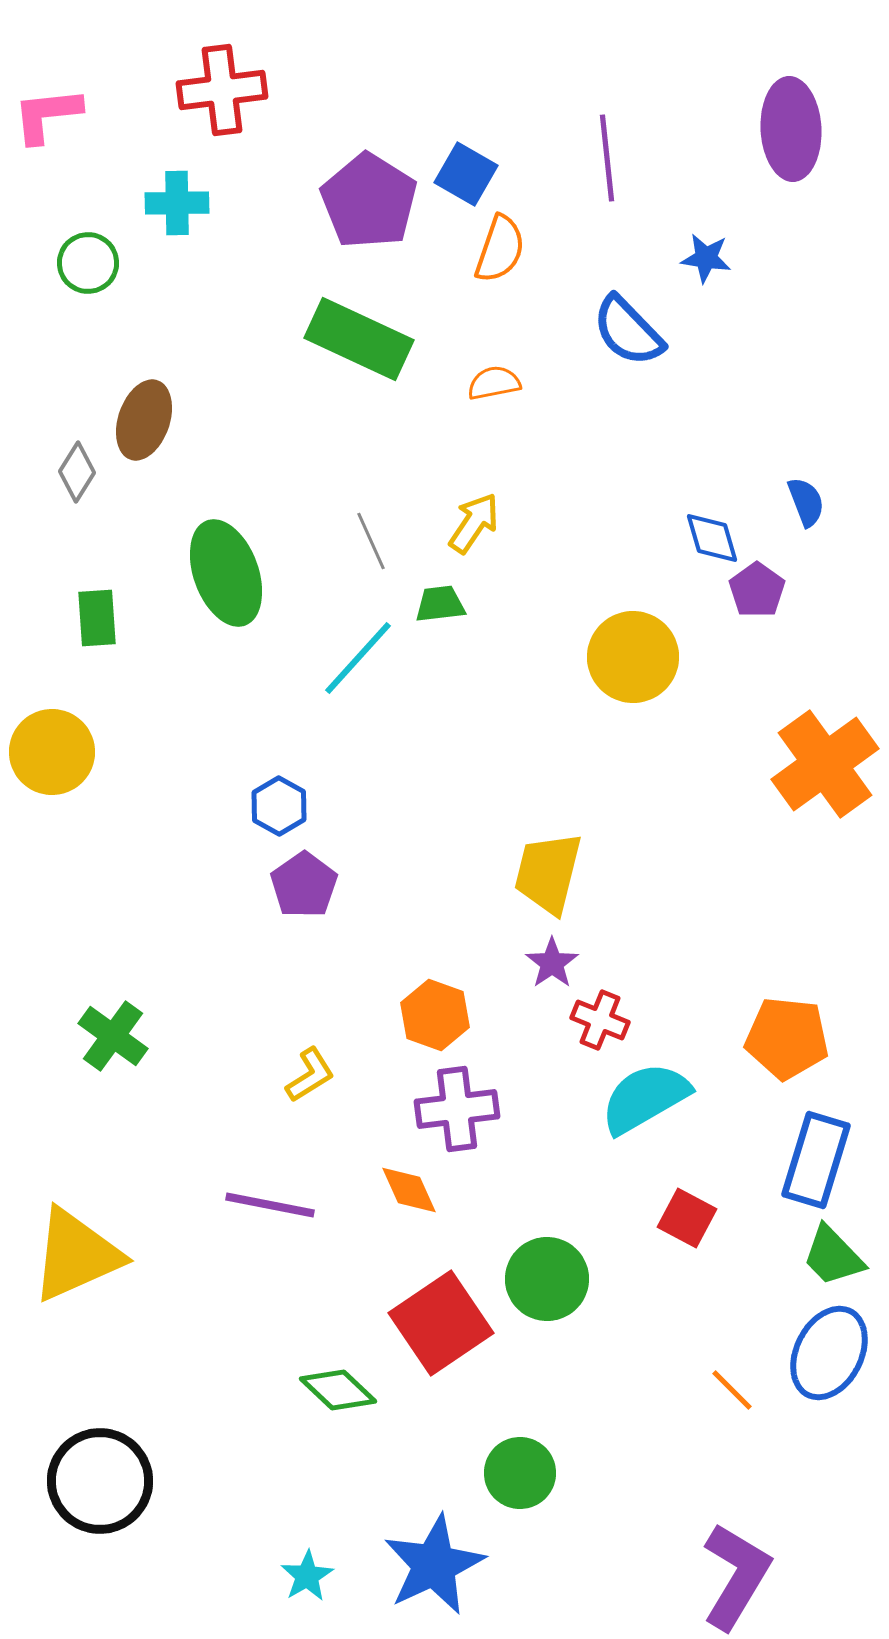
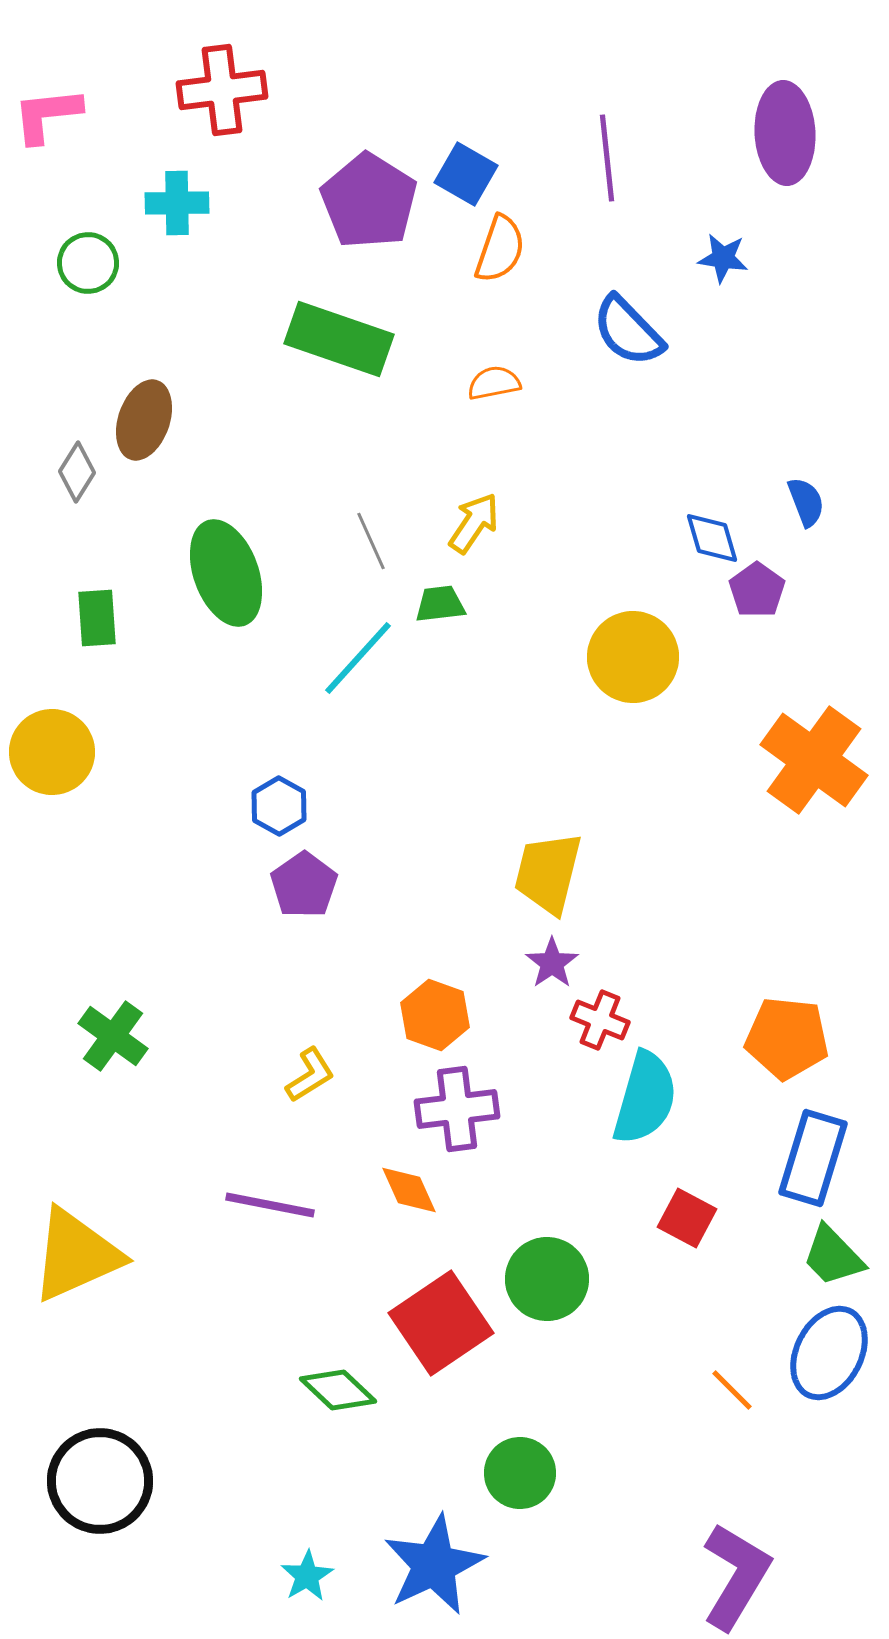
purple ellipse at (791, 129): moved 6 px left, 4 px down
blue star at (706, 258): moved 17 px right
green rectangle at (359, 339): moved 20 px left; rotated 6 degrees counterclockwise
orange cross at (825, 764): moved 11 px left, 4 px up; rotated 18 degrees counterclockwise
cyan semicircle at (645, 1098): rotated 136 degrees clockwise
blue rectangle at (816, 1160): moved 3 px left, 2 px up
